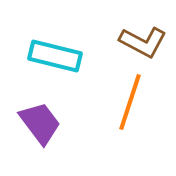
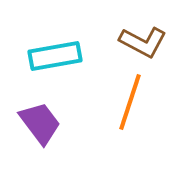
cyan rectangle: rotated 24 degrees counterclockwise
